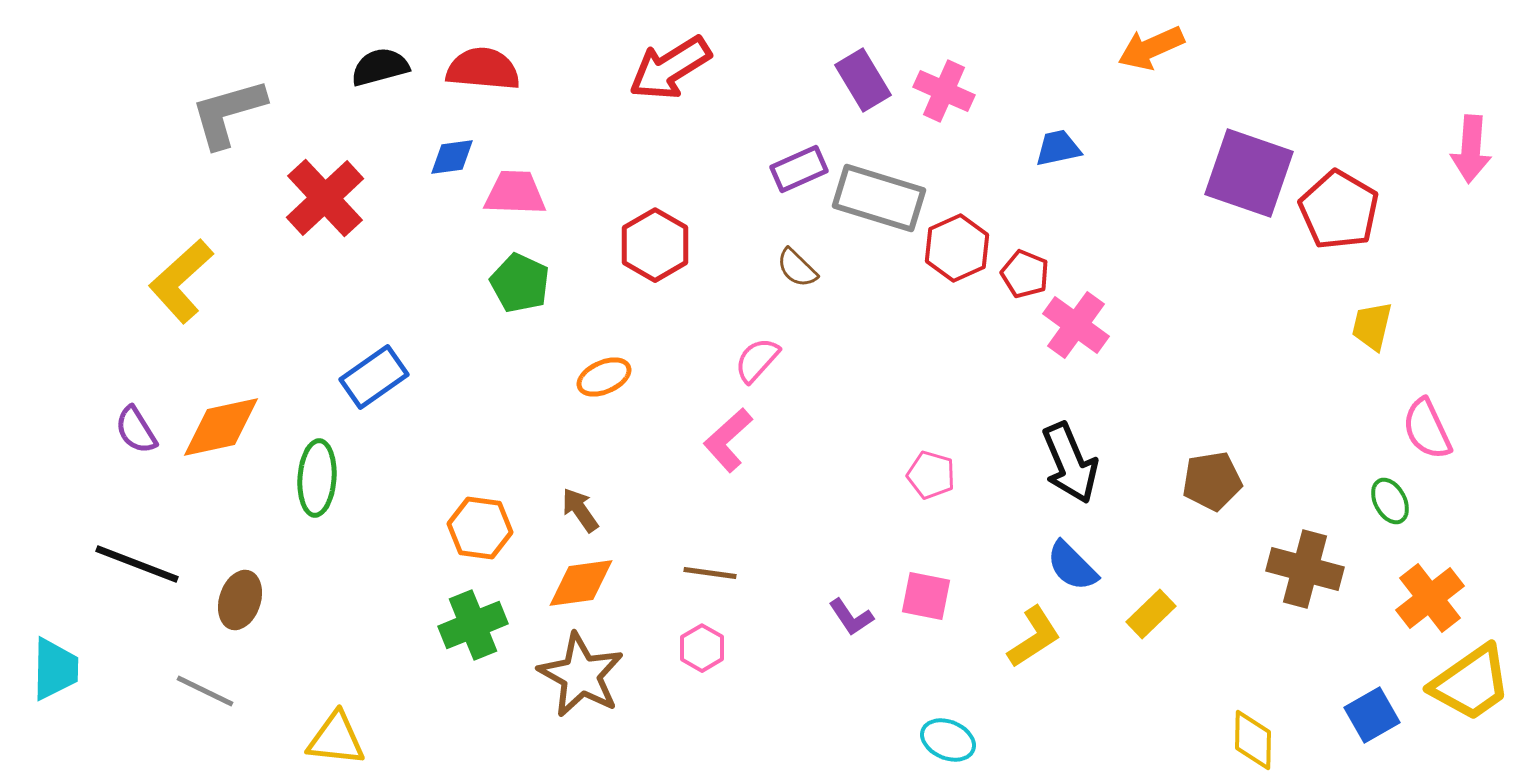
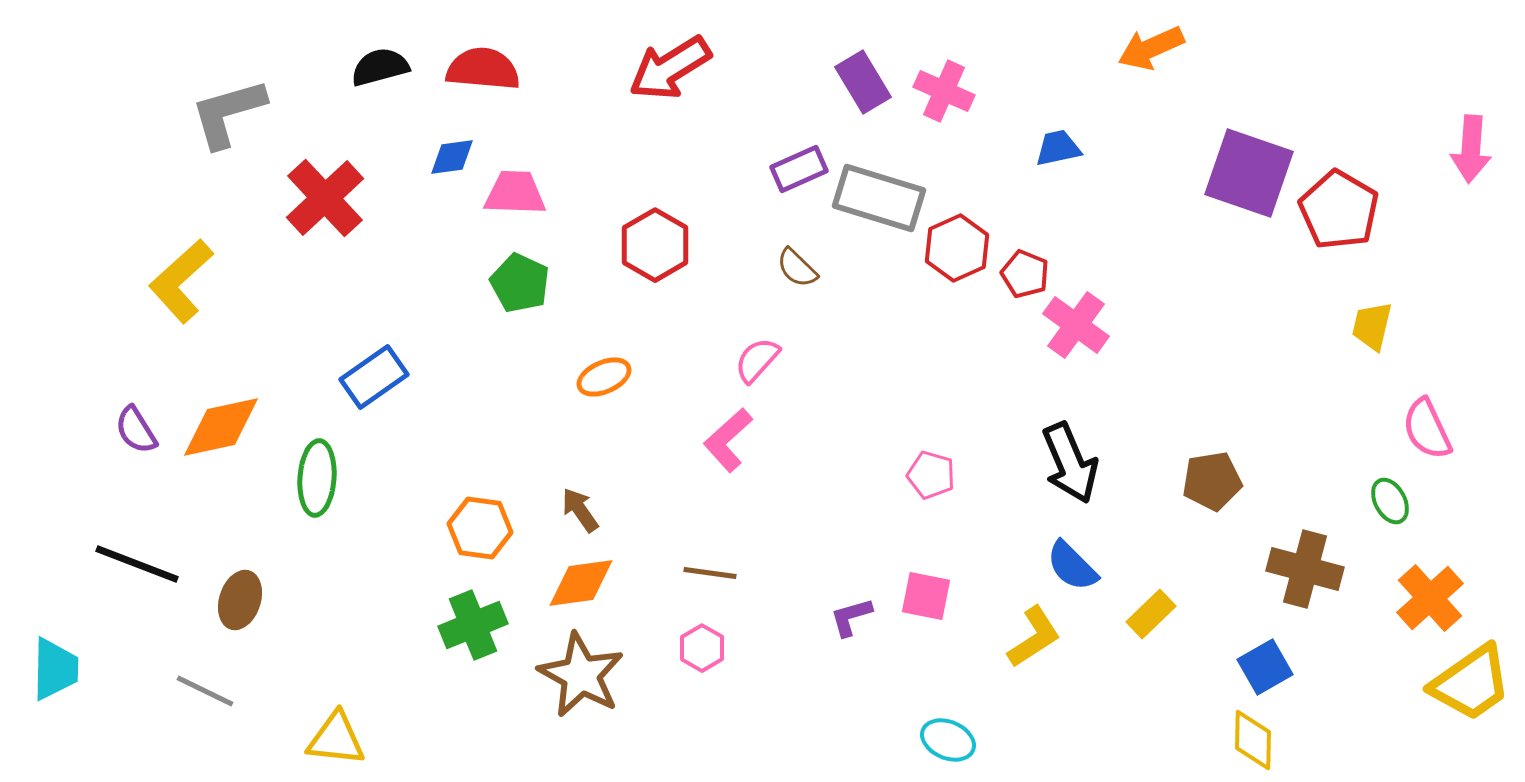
purple rectangle at (863, 80): moved 2 px down
orange cross at (1430, 598): rotated 4 degrees counterclockwise
purple L-shape at (851, 617): rotated 108 degrees clockwise
blue square at (1372, 715): moved 107 px left, 48 px up
